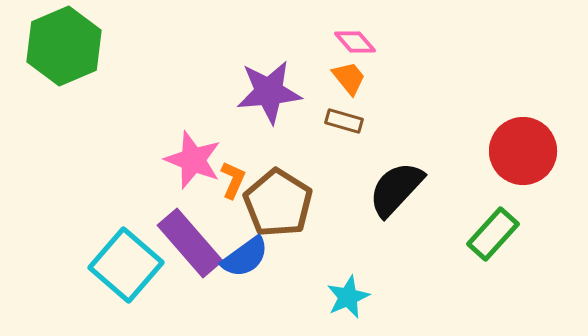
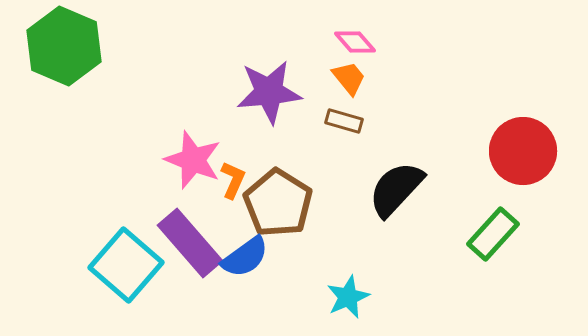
green hexagon: rotated 14 degrees counterclockwise
